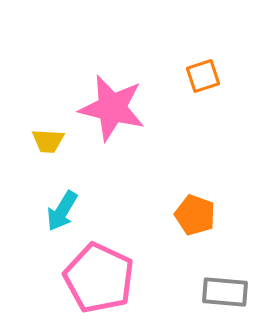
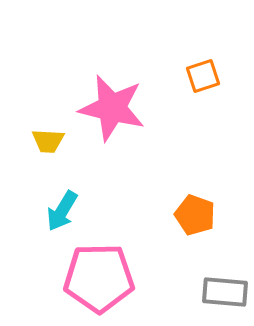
pink pentagon: rotated 26 degrees counterclockwise
